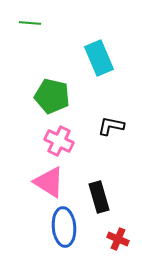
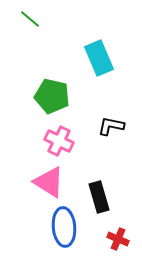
green line: moved 4 px up; rotated 35 degrees clockwise
